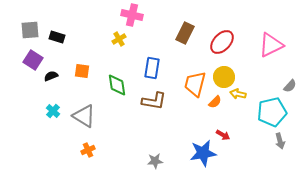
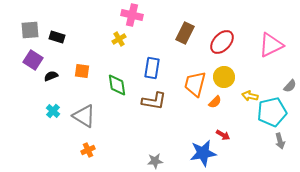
yellow arrow: moved 12 px right, 2 px down
